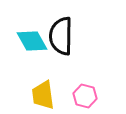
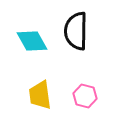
black semicircle: moved 15 px right, 5 px up
yellow trapezoid: moved 3 px left
